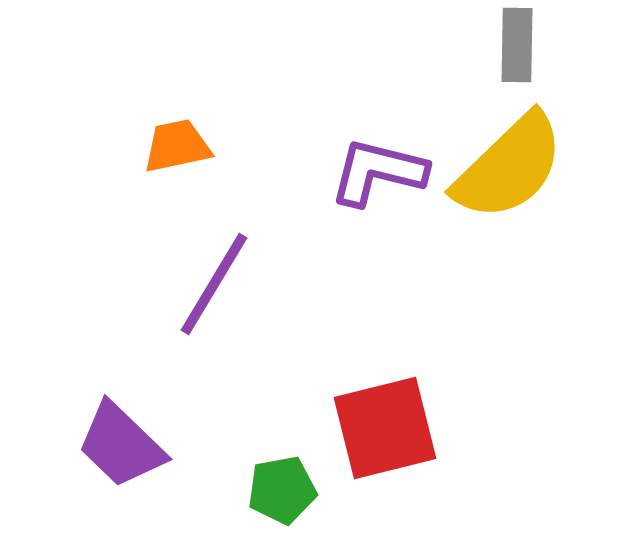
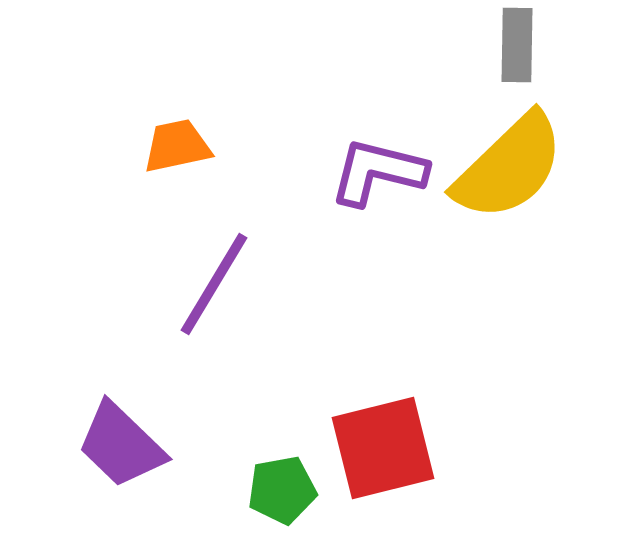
red square: moved 2 px left, 20 px down
